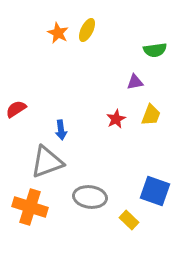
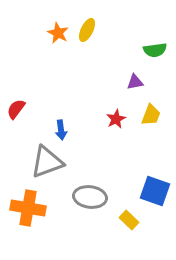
red semicircle: rotated 20 degrees counterclockwise
orange cross: moved 2 px left, 1 px down; rotated 8 degrees counterclockwise
